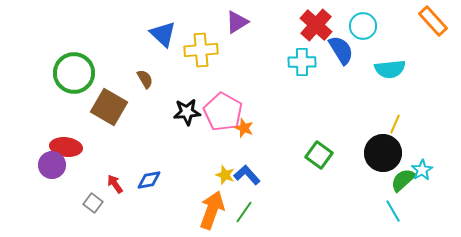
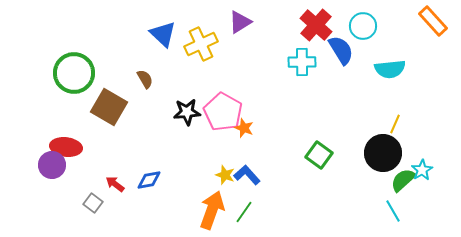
purple triangle: moved 3 px right
yellow cross: moved 6 px up; rotated 20 degrees counterclockwise
red arrow: rotated 18 degrees counterclockwise
